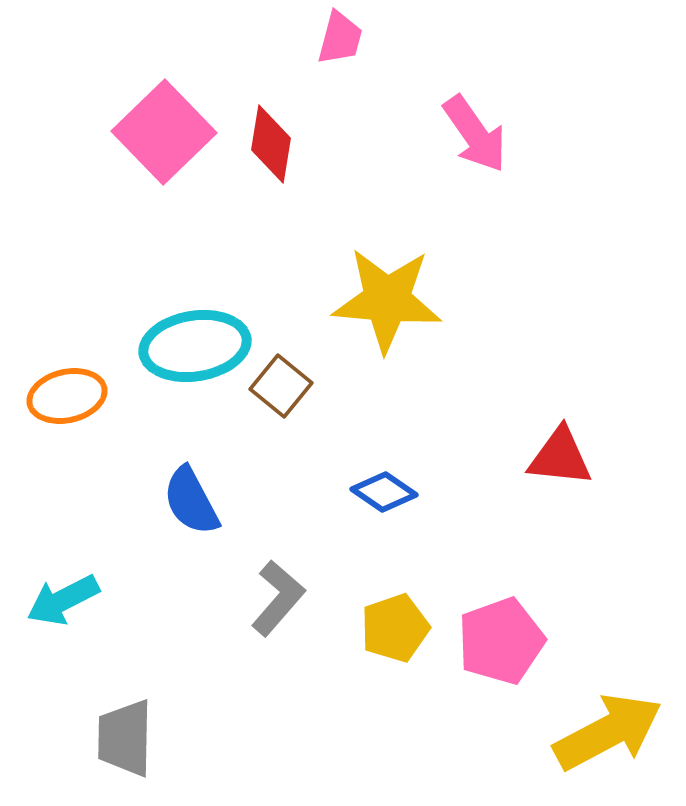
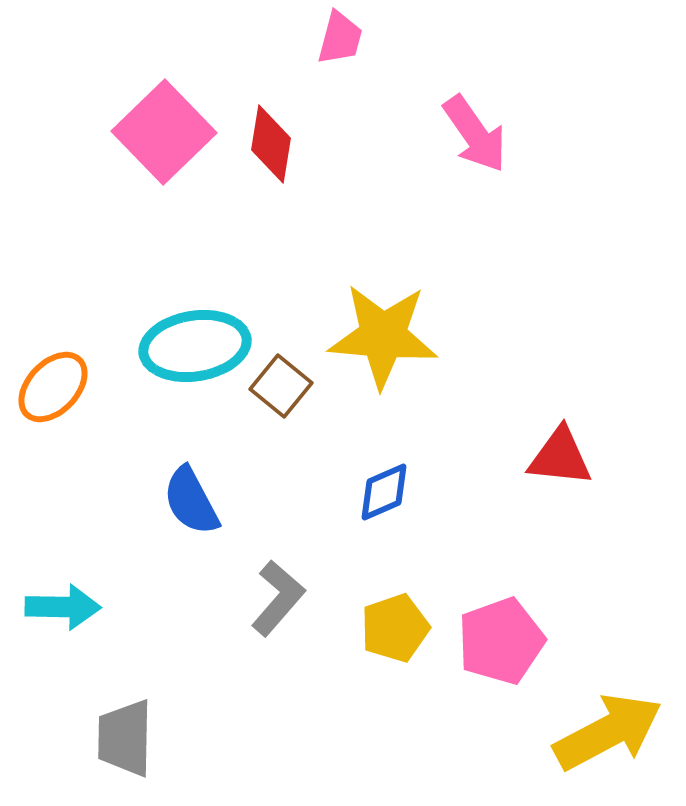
yellow star: moved 4 px left, 36 px down
orange ellipse: moved 14 px left, 9 px up; rotated 34 degrees counterclockwise
blue diamond: rotated 58 degrees counterclockwise
cyan arrow: moved 7 px down; rotated 152 degrees counterclockwise
